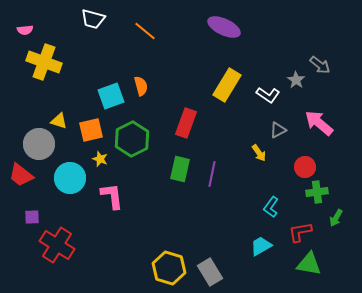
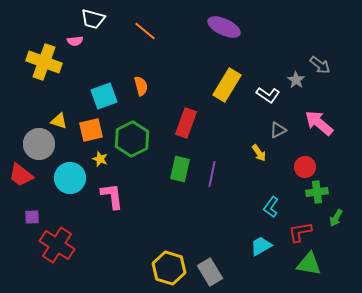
pink semicircle: moved 50 px right, 11 px down
cyan square: moved 7 px left
